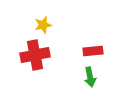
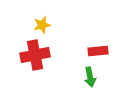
yellow star: moved 1 px left
red rectangle: moved 5 px right
